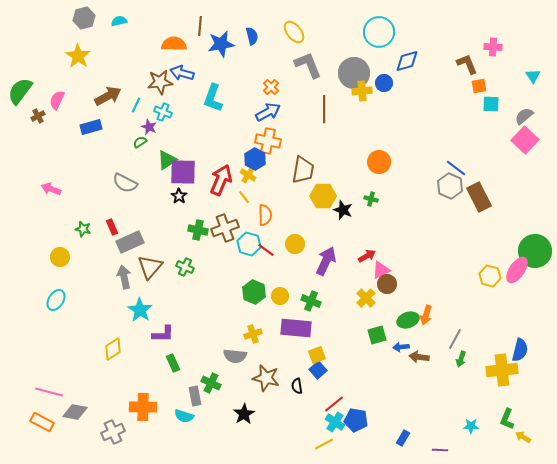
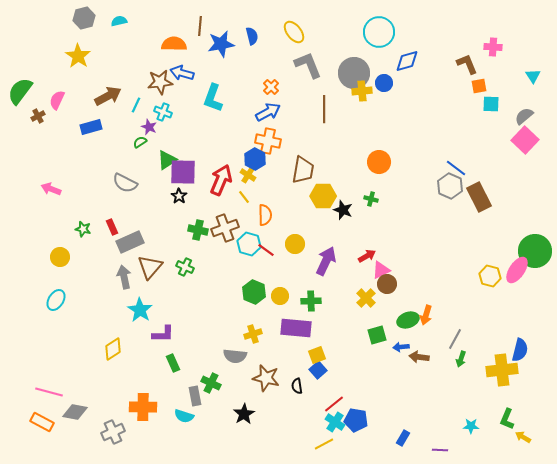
green cross at (311, 301): rotated 24 degrees counterclockwise
